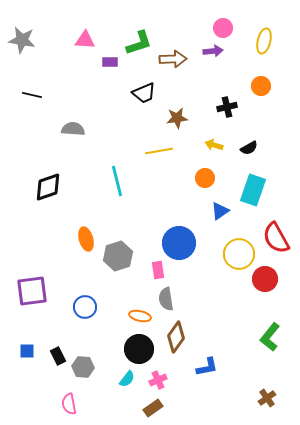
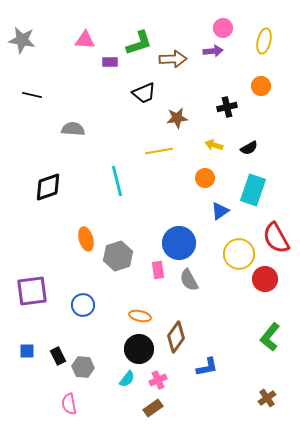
gray semicircle at (166, 299): moved 23 px right, 19 px up; rotated 20 degrees counterclockwise
blue circle at (85, 307): moved 2 px left, 2 px up
